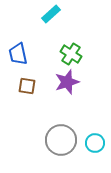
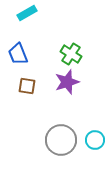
cyan rectangle: moved 24 px left, 1 px up; rotated 12 degrees clockwise
blue trapezoid: rotated 10 degrees counterclockwise
cyan circle: moved 3 px up
